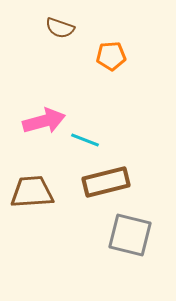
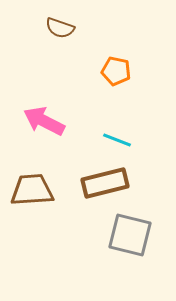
orange pentagon: moved 5 px right, 15 px down; rotated 16 degrees clockwise
pink arrow: rotated 138 degrees counterclockwise
cyan line: moved 32 px right
brown rectangle: moved 1 px left, 1 px down
brown trapezoid: moved 2 px up
